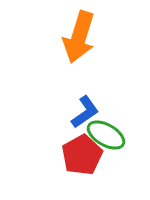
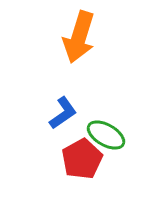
blue L-shape: moved 22 px left, 1 px down
red pentagon: moved 4 px down
